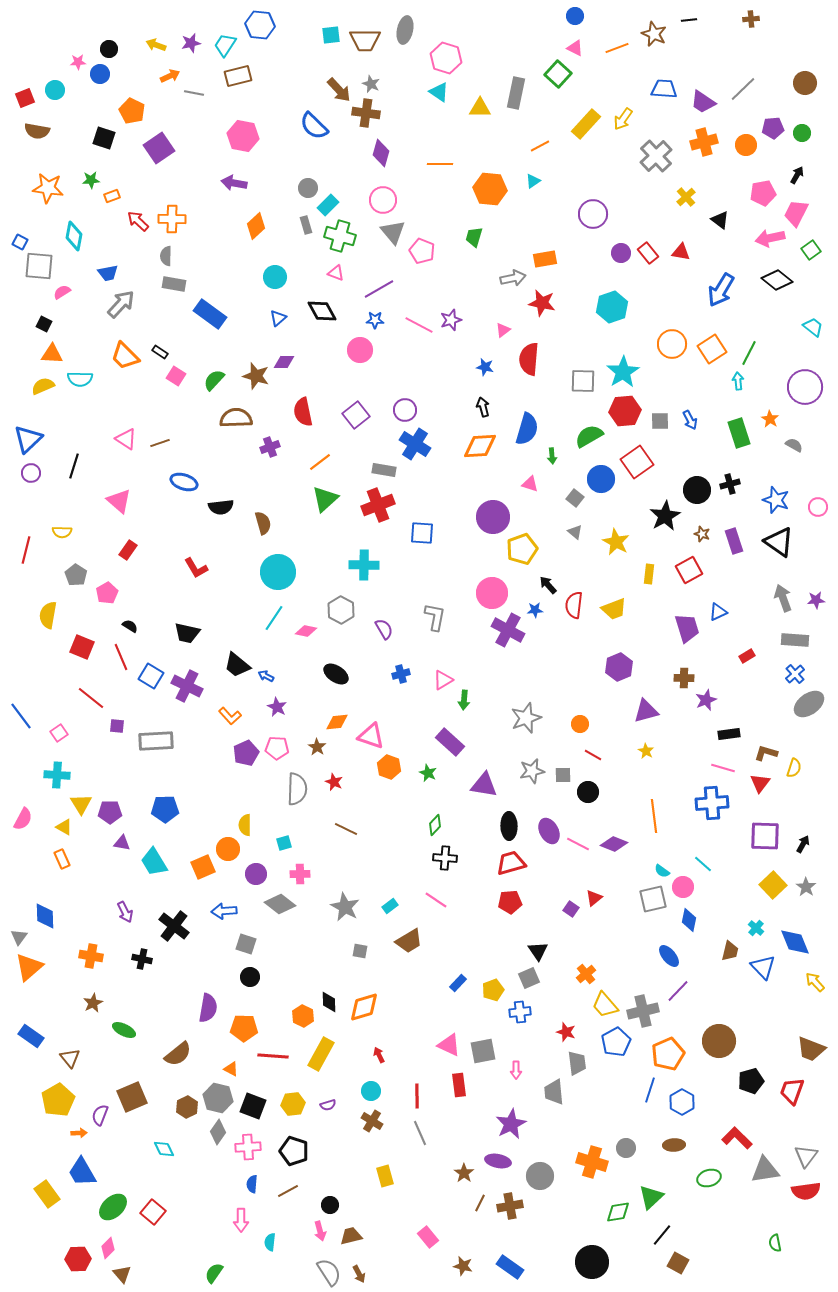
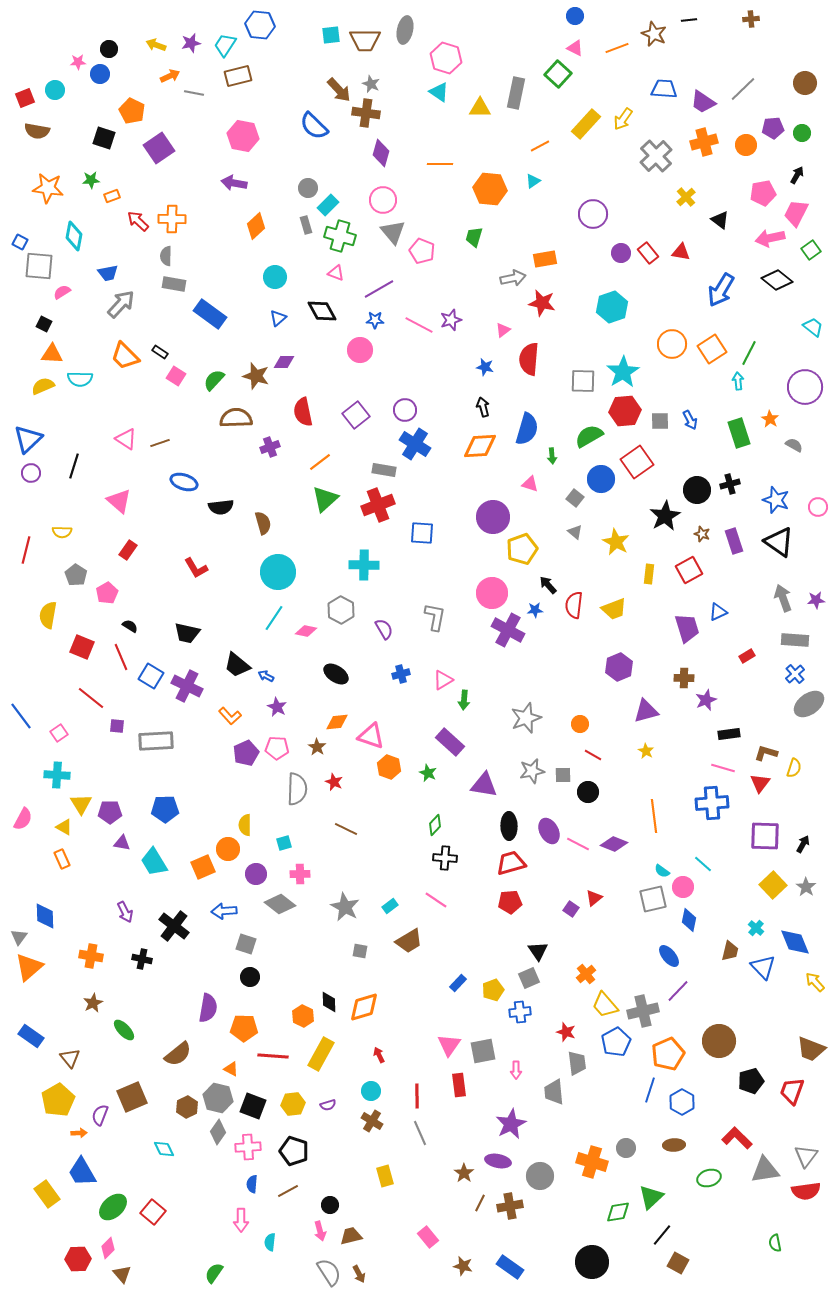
green ellipse at (124, 1030): rotated 20 degrees clockwise
pink triangle at (449, 1045): rotated 40 degrees clockwise
